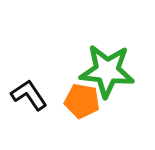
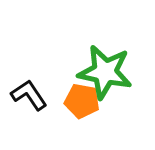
green star: moved 2 px left, 1 px down; rotated 6 degrees clockwise
